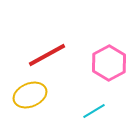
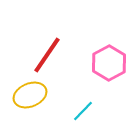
red line: rotated 27 degrees counterclockwise
cyan line: moved 11 px left; rotated 15 degrees counterclockwise
